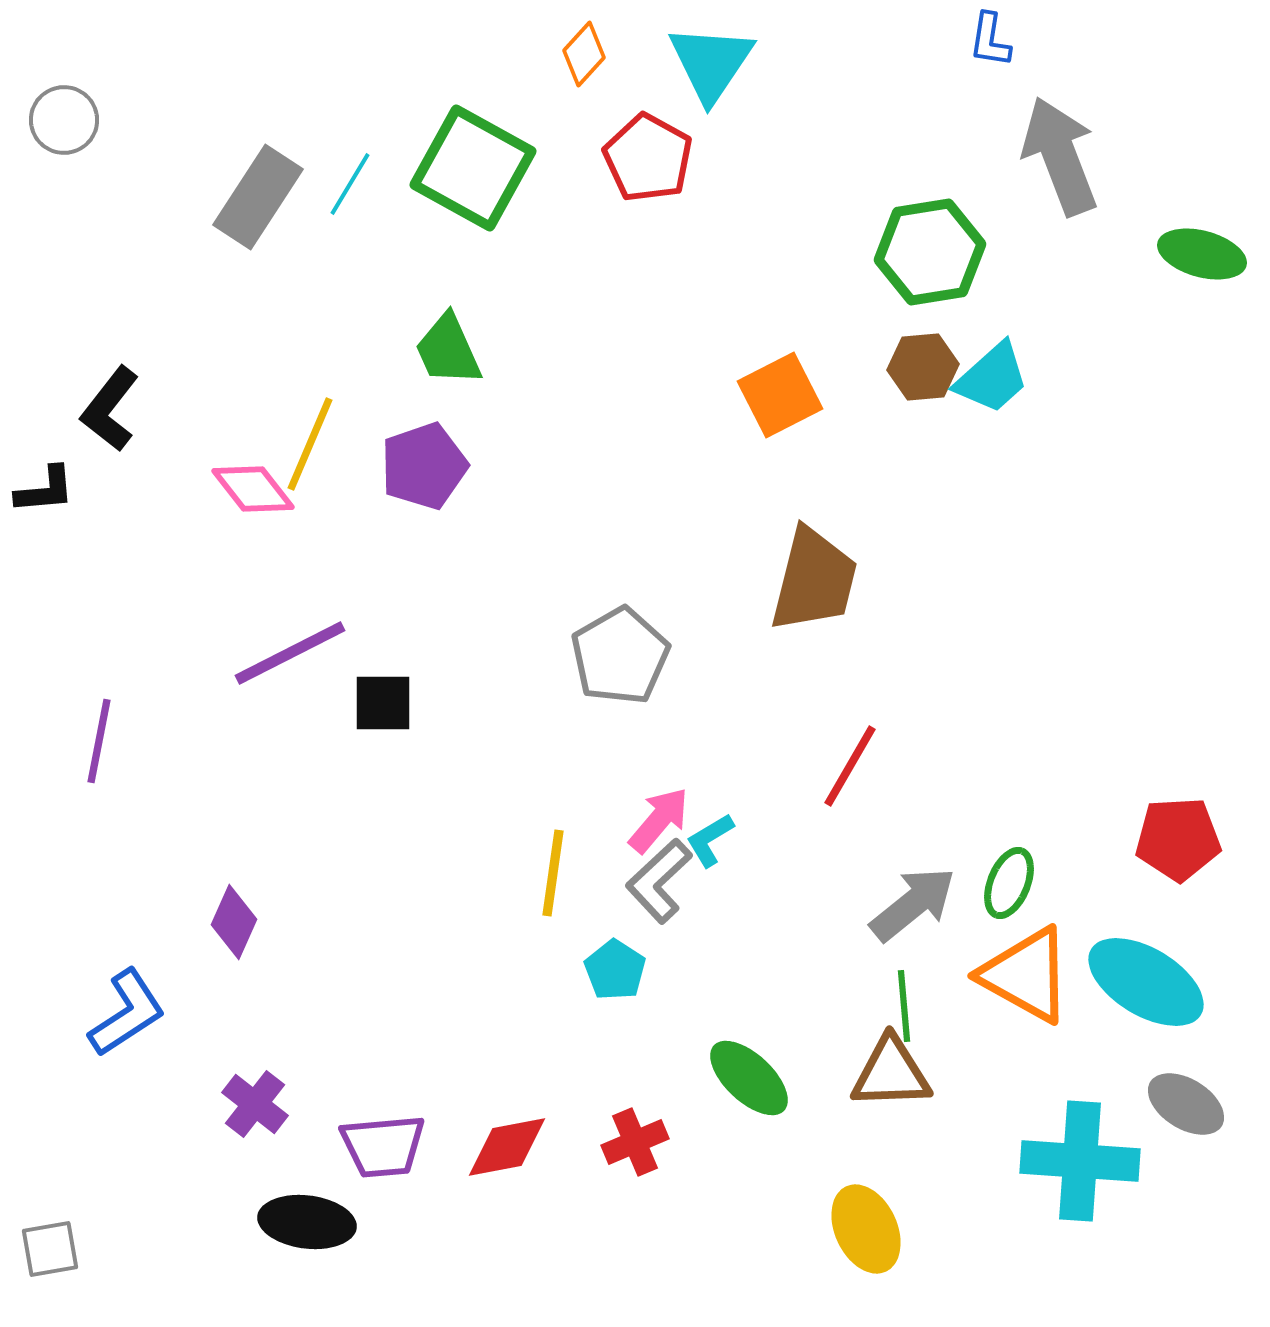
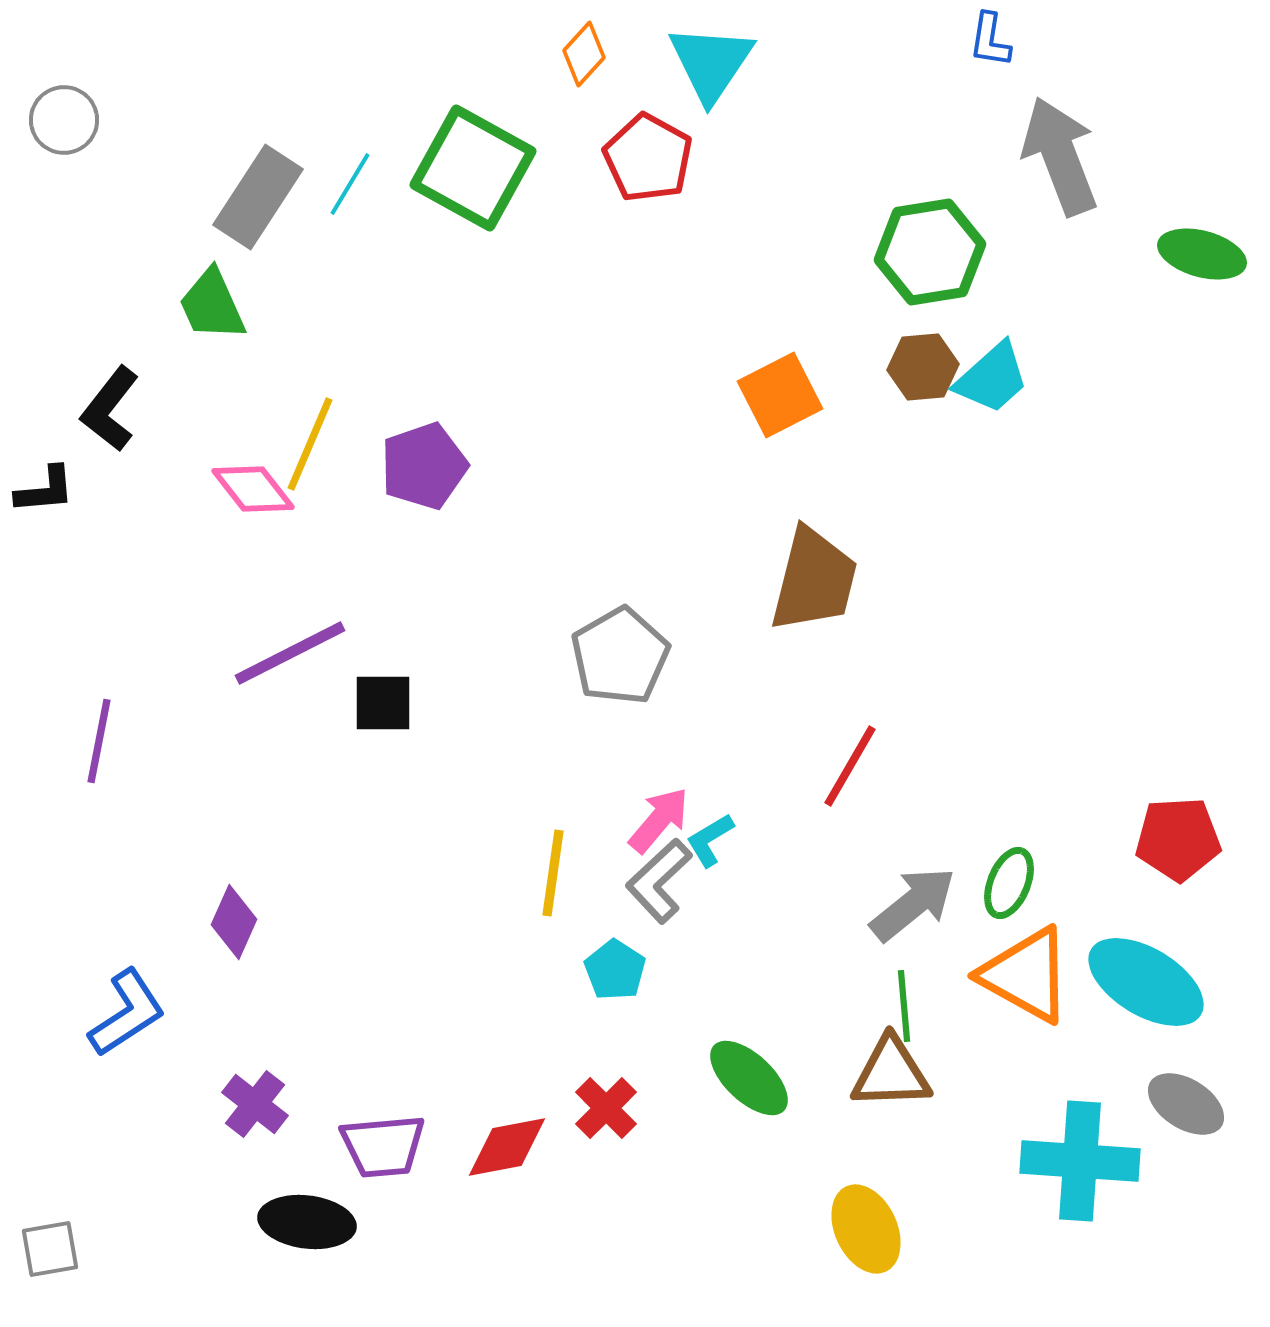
green trapezoid at (448, 350): moved 236 px left, 45 px up
red cross at (635, 1142): moved 29 px left, 34 px up; rotated 22 degrees counterclockwise
